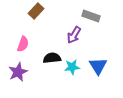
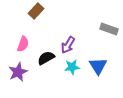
gray rectangle: moved 18 px right, 13 px down
purple arrow: moved 6 px left, 10 px down
black semicircle: moved 6 px left; rotated 24 degrees counterclockwise
